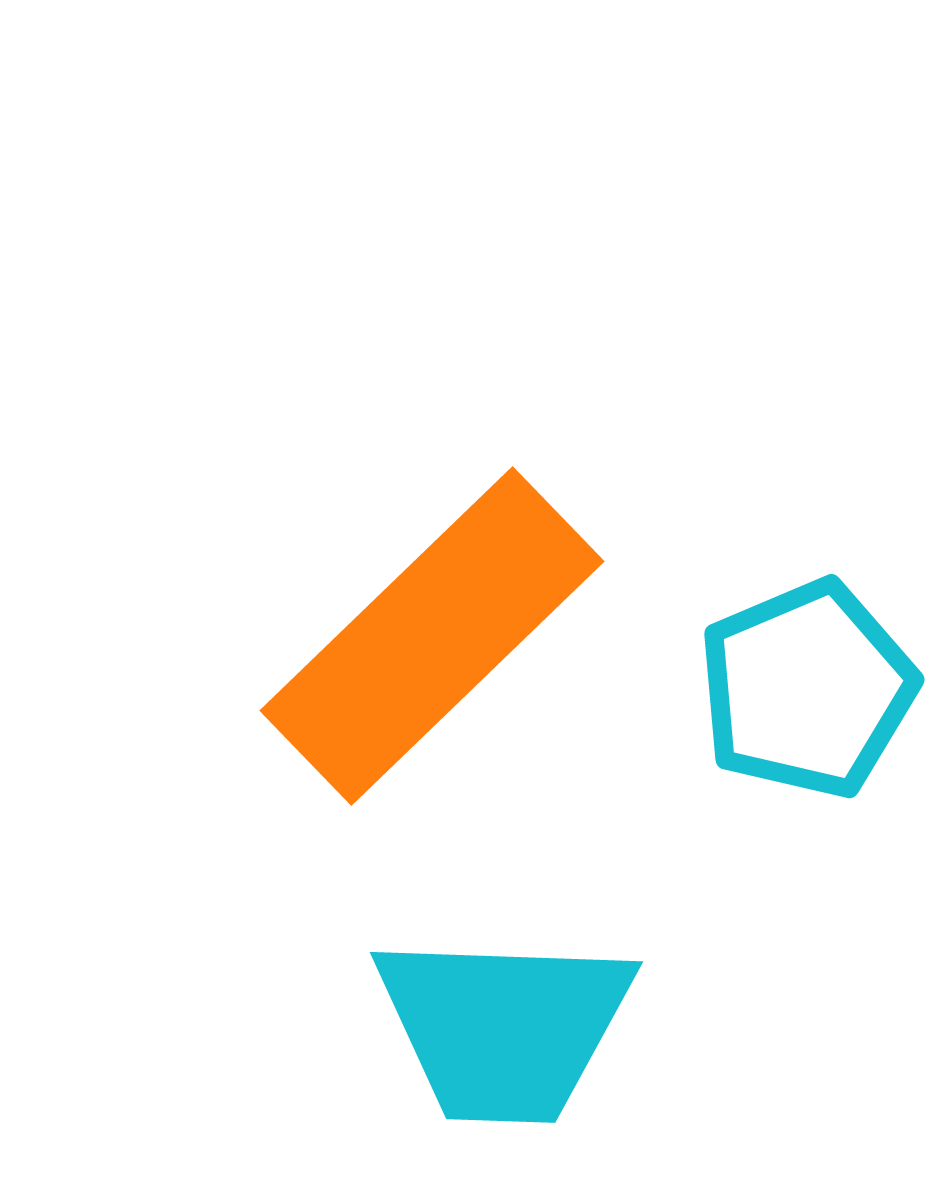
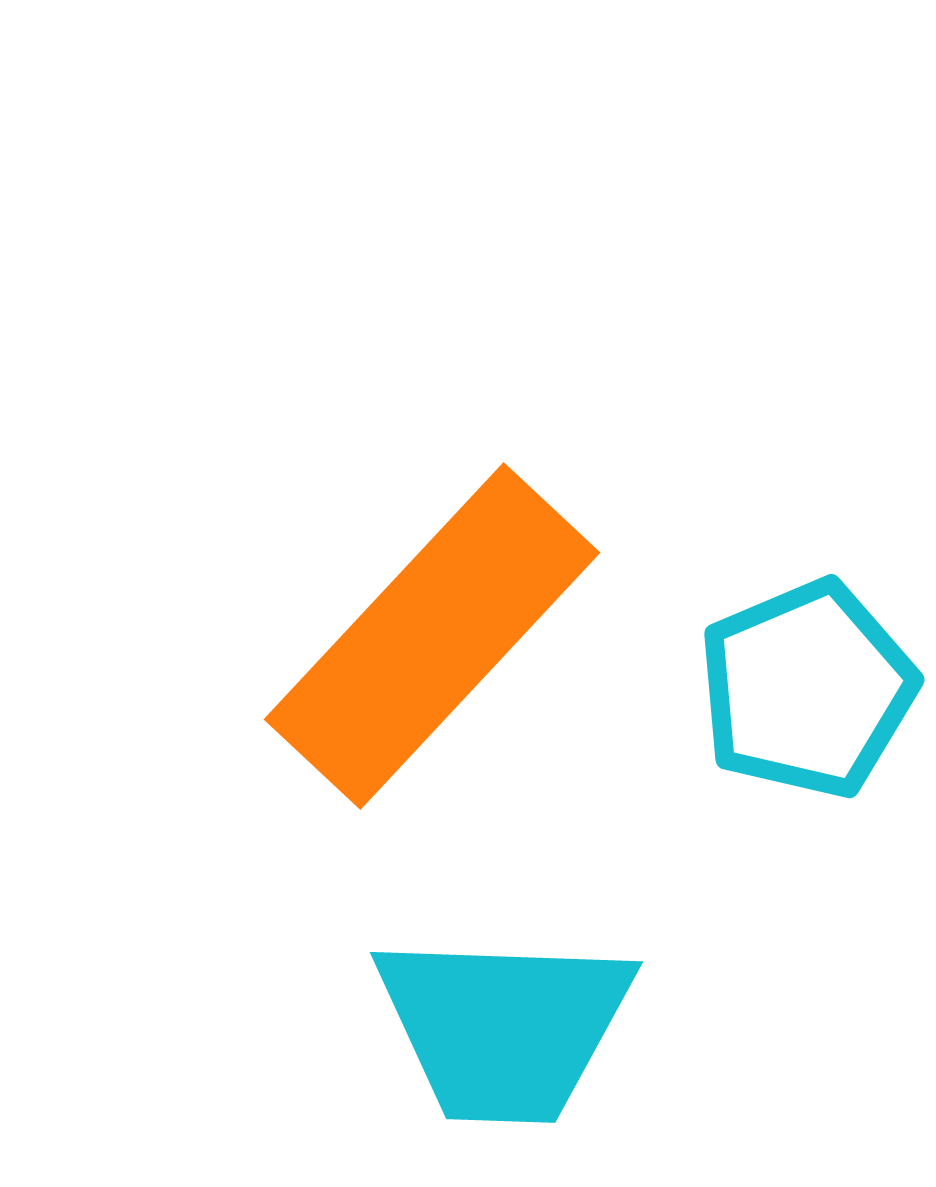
orange rectangle: rotated 3 degrees counterclockwise
